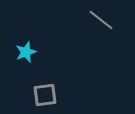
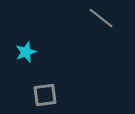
gray line: moved 2 px up
